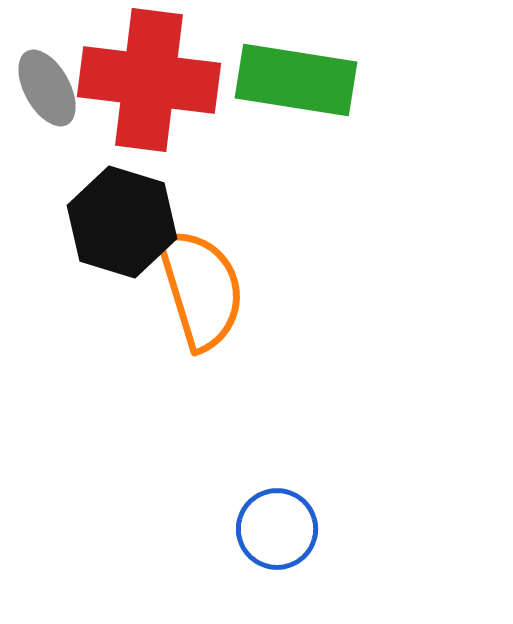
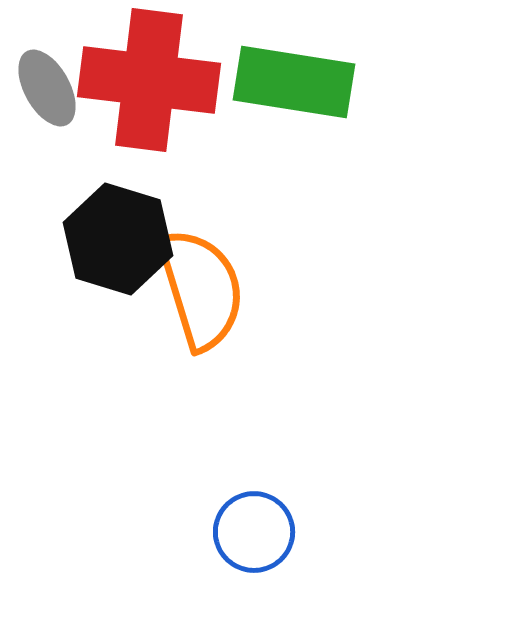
green rectangle: moved 2 px left, 2 px down
black hexagon: moved 4 px left, 17 px down
blue circle: moved 23 px left, 3 px down
